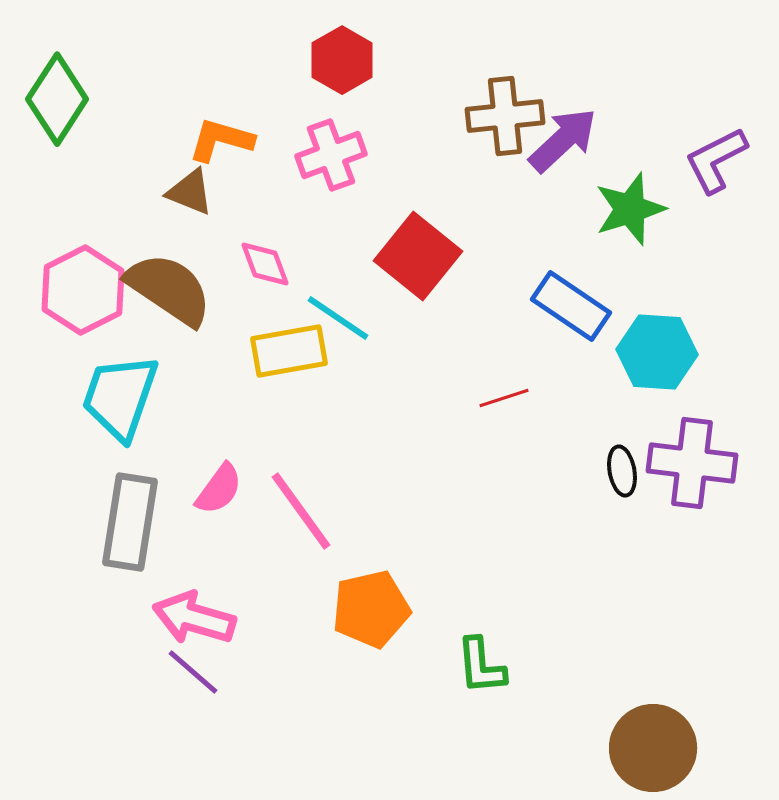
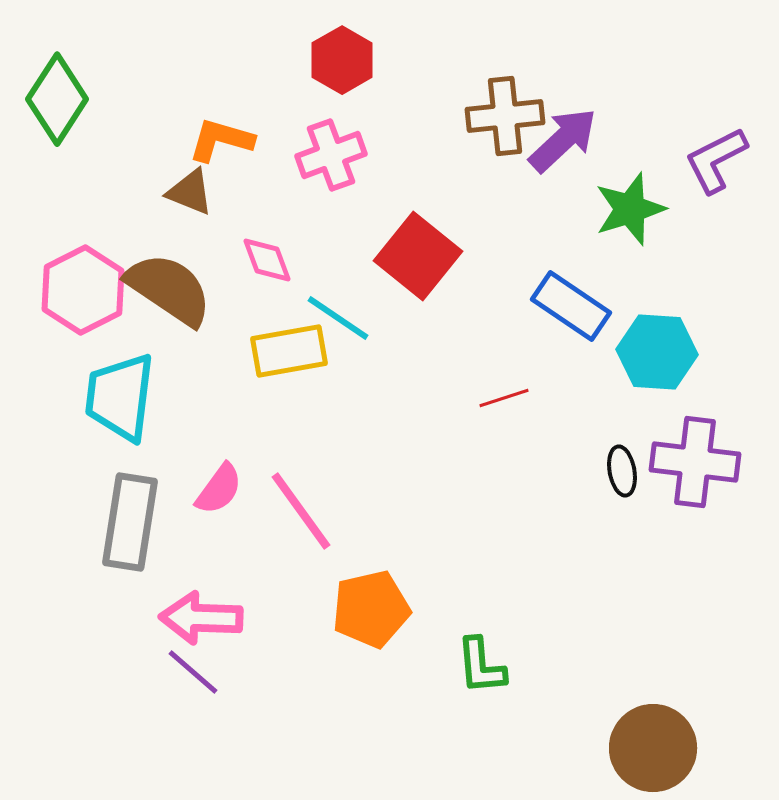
pink diamond: moved 2 px right, 4 px up
cyan trapezoid: rotated 12 degrees counterclockwise
purple cross: moved 3 px right, 1 px up
pink arrow: moved 7 px right; rotated 14 degrees counterclockwise
